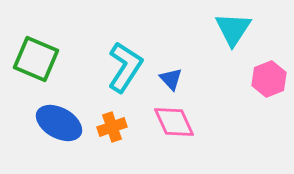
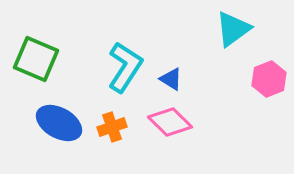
cyan triangle: rotated 21 degrees clockwise
blue triangle: rotated 15 degrees counterclockwise
pink diamond: moved 4 px left; rotated 21 degrees counterclockwise
